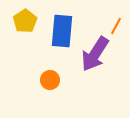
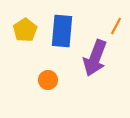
yellow pentagon: moved 9 px down
purple arrow: moved 4 px down; rotated 12 degrees counterclockwise
orange circle: moved 2 px left
